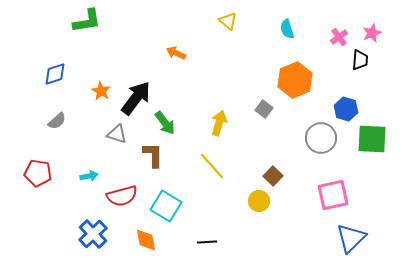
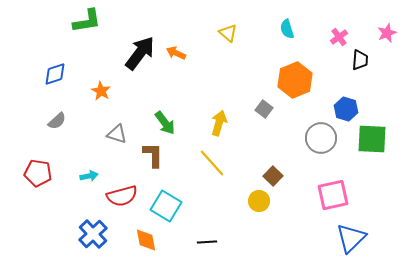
yellow triangle: moved 12 px down
pink star: moved 15 px right
black arrow: moved 4 px right, 45 px up
yellow line: moved 3 px up
